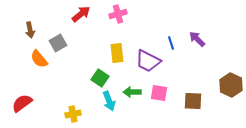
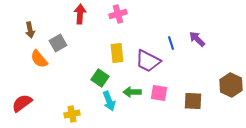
red arrow: moved 1 px left; rotated 48 degrees counterclockwise
yellow cross: moved 1 px left
